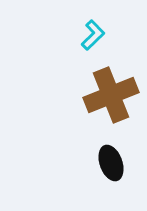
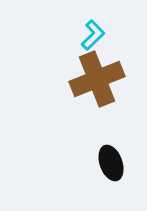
brown cross: moved 14 px left, 16 px up
